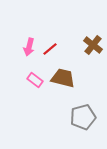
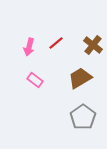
red line: moved 6 px right, 6 px up
brown trapezoid: moved 17 px right; rotated 45 degrees counterclockwise
gray pentagon: rotated 20 degrees counterclockwise
